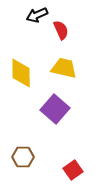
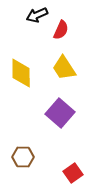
red semicircle: rotated 48 degrees clockwise
yellow trapezoid: rotated 136 degrees counterclockwise
purple square: moved 5 px right, 4 px down
red square: moved 3 px down
